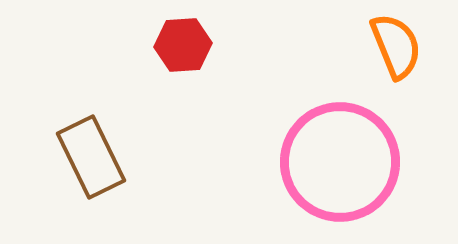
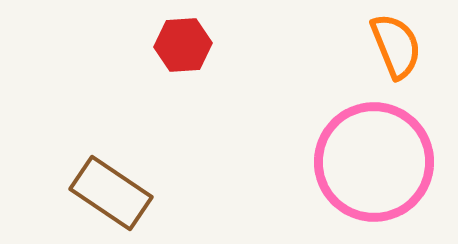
brown rectangle: moved 20 px right, 36 px down; rotated 30 degrees counterclockwise
pink circle: moved 34 px right
